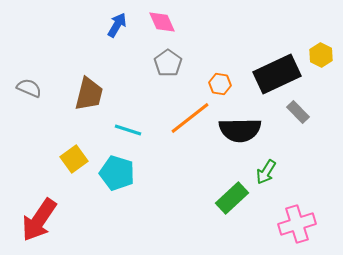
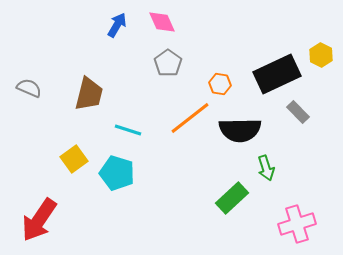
green arrow: moved 4 px up; rotated 50 degrees counterclockwise
